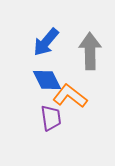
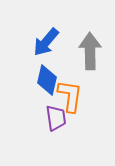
blue diamond: rotated 40 degrees clockwise
orange L-shape: rotated 60 degrees clockwise
purple trapezoid: moved 5 px right
